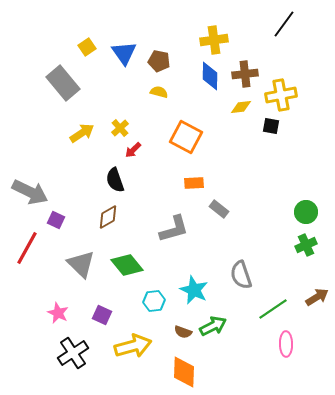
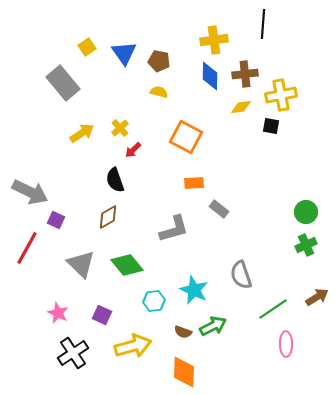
black line at (284, 24): moved 21 px left; rotated 32 degrees counterclockwise
